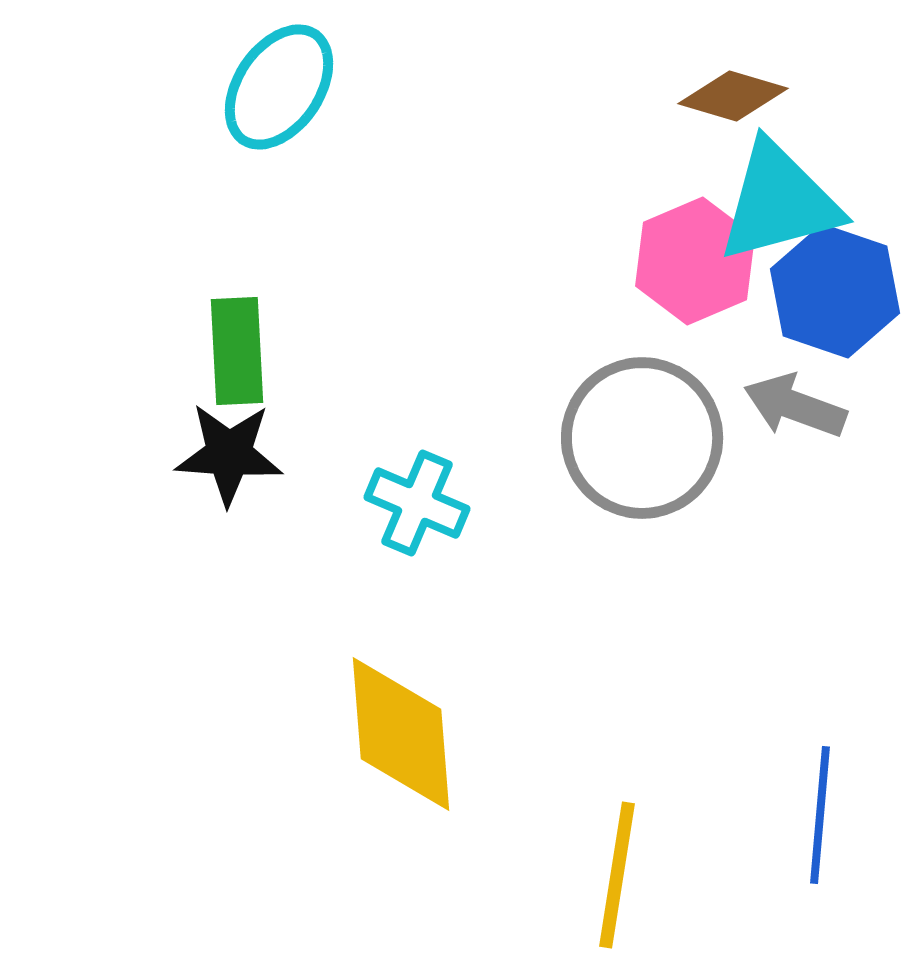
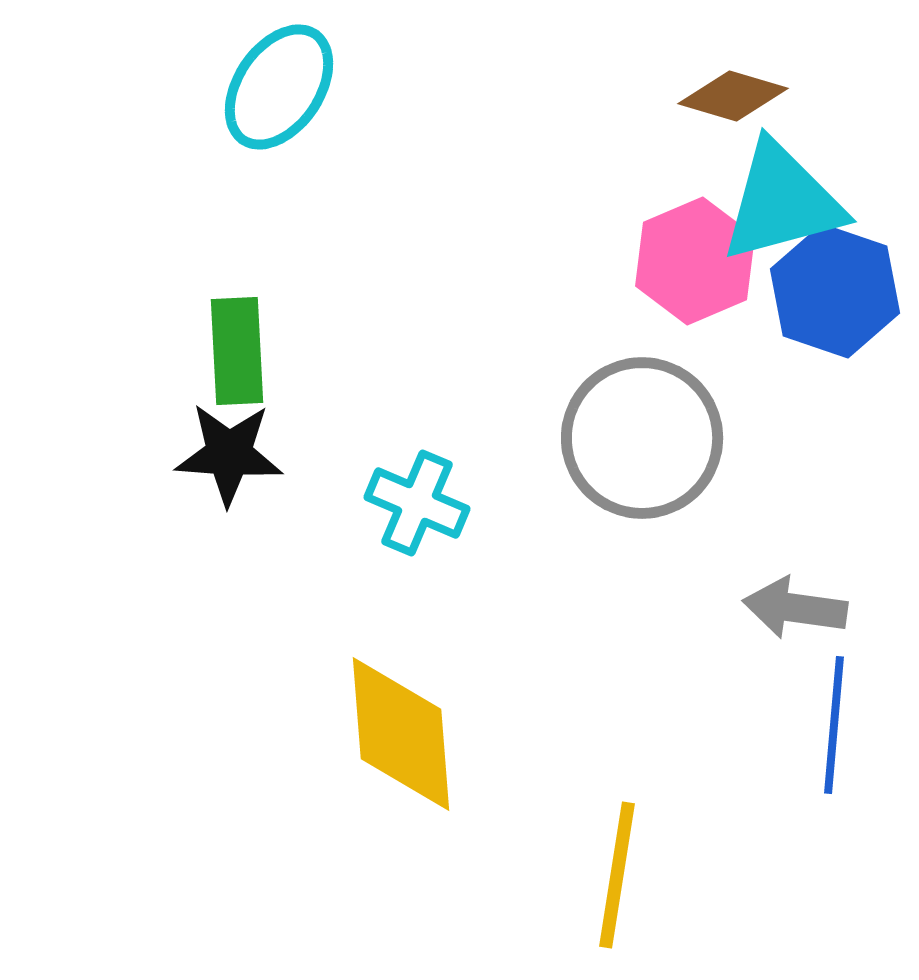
cyan triangle: moved 3 px right
gray arrow: moved 202 px down; rotated 12 degrees counterclockwise
blue line: moved 14 px right, 90 px up
